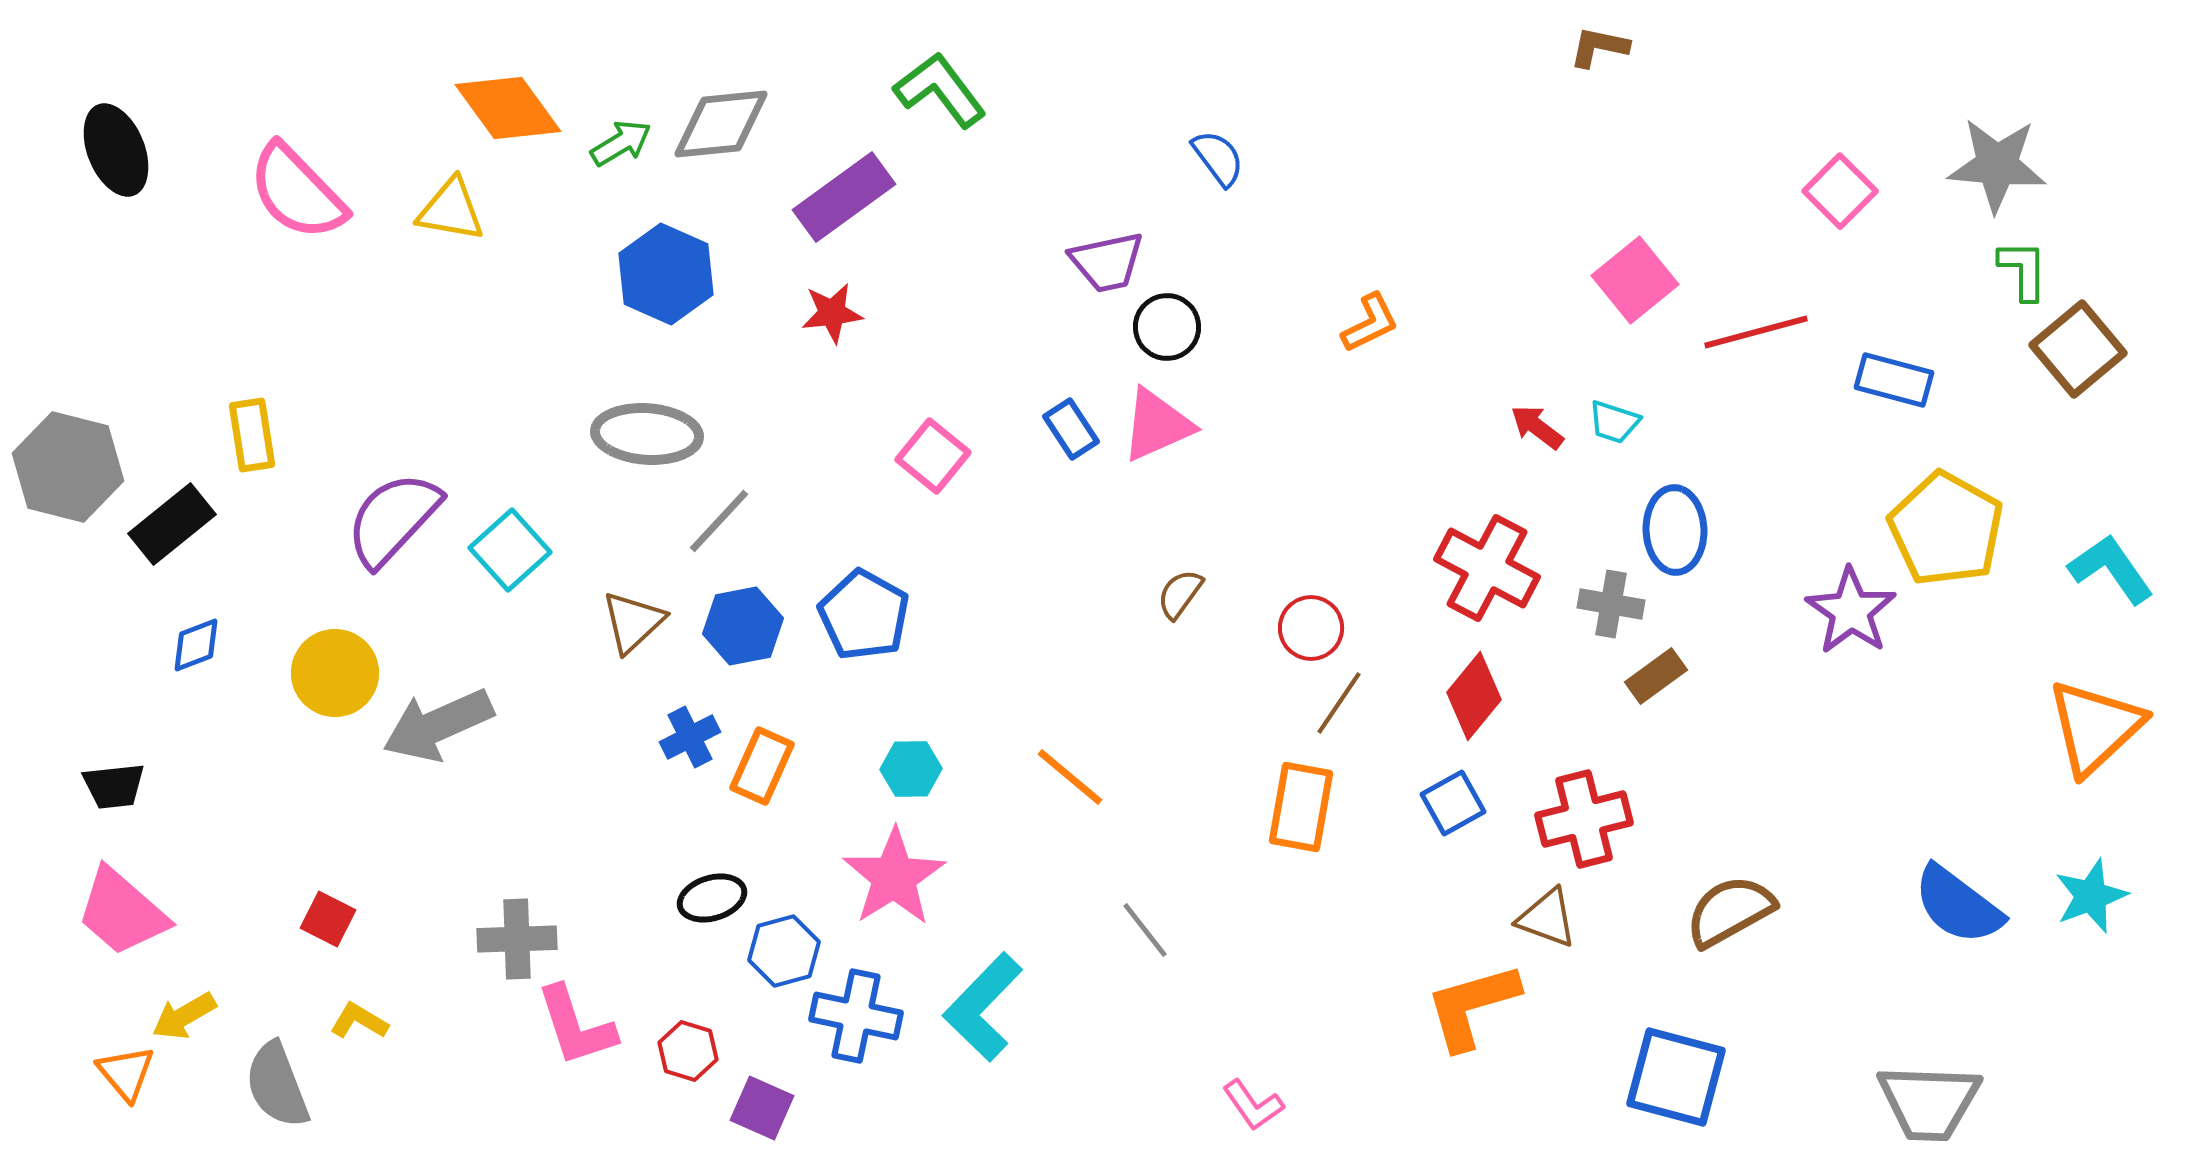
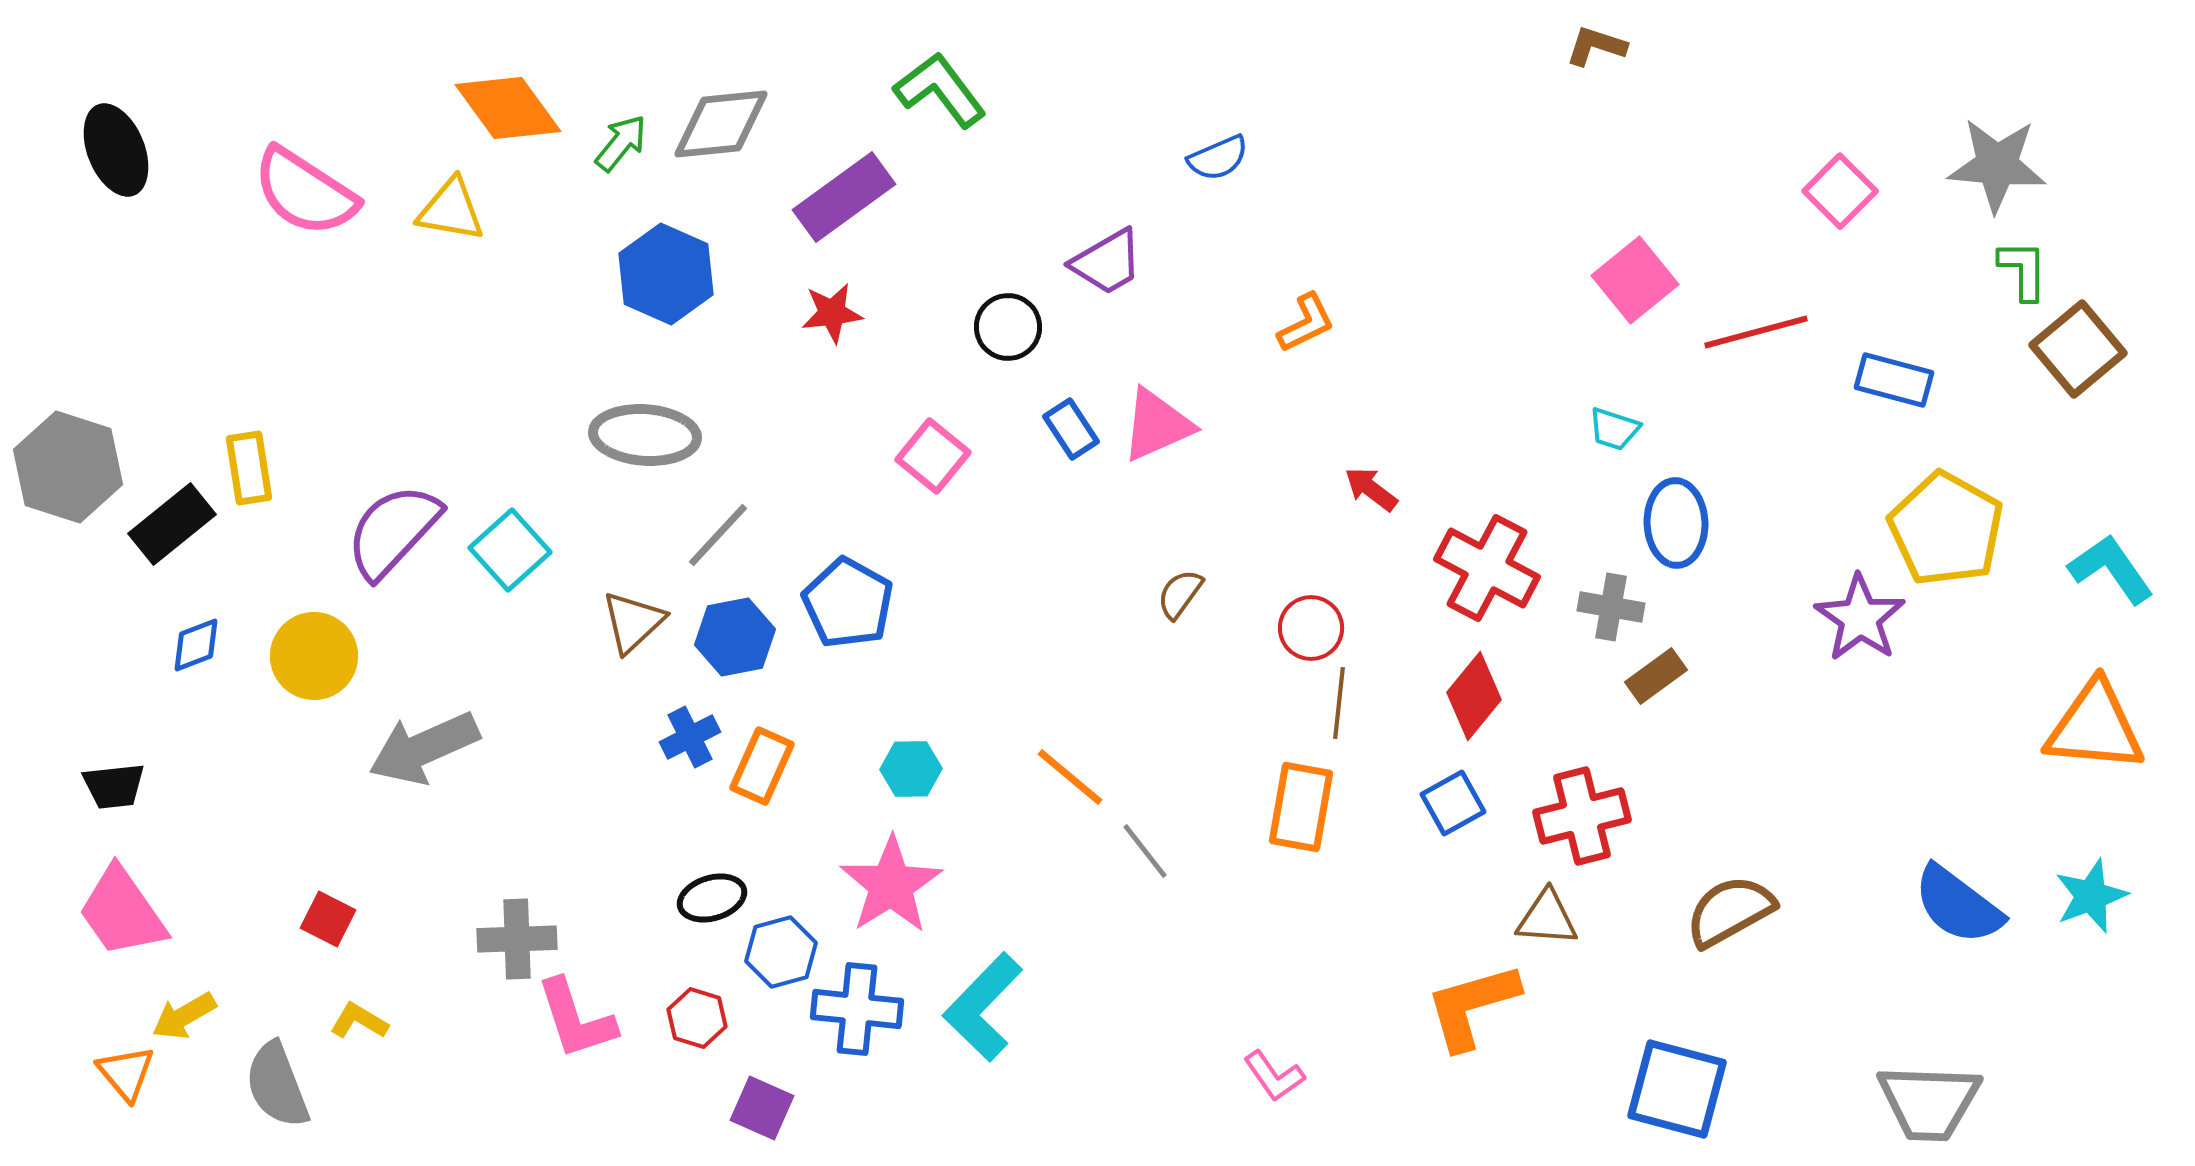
brown L-shape at (1599, 47): moved 3 px left, 1 px up; rotated 6 degrees clockwise
green arrow at (621, 143): rotated 20 degrees counterclockwise
blue semicircle at (1218, 158): rotated 104 degrees clockwise
pink semicircle at (297, 192): moved 8 px right; rotated 13 degrees counterclockwise
purple trapezoid at (1107, 262): rotated 18 degrees counterclockwise
orange L-shape at (1370, 323): moved 64 px left
black circle at (1167, 327): moved 159 px left
cyan trapezoid at (1614, 422): moved 7 px down
red arrow at (1537, 427): moved 166 px left, 62 px down
gray ellipse at (647, 434): moved 2 px left, 1 px down
yellow rectangle at (252, 435): moved 3 px left, 33 px down
gray hexagon at (68, 467): rotated 4 degrees clockwise
purple semicircle at (393, 519): moved 12 px down
gray line at (719, 521): moved 1 px left, 14 px down
blue ellipse at (1675, 530): moved 1 px right, 7 px up
gray cross at (1611, 604): moved 3 px down
purple star at (1851, 611): moved 9 px right, 7 px down
blue pentagon at (864, 615): moved 16 px left, 12 px up
blue hexagon at (743, 626): moved 8 px left, 11 px down
yellow circle at (335, 673): moved 21 px left, 17 px up
brown line at (1339, 703): rotated 28 degrees counterclockwise
gray arrow at (438, 725): moved 14 px left, 23 px down
orange triangle at (2095, 727): rotated 48 degrees clockwise
red cross at (1584, 819): moved 2 px left, 3 px up
pink star at (894, 877): moved 3 px left, 8 px down
pink trapezoid at (122, 912): rotated 14 degrees clockwise
brown triangle at (1547, 918): rotated 16 degrees counterclockwise
gray line at (1145, 930): moved 79 px up
blue hexagon at (784, 951): moved 3 px left, 1 px down
blue cross at (856, 1016): moved 1 px right, 7 px up; rotated 6 degrees counterclockwise
pink L-shape at (576, 1026): moved 7 px up
red hexagon at (688, 1051): moved 9 px right, 33 px up
blue square at (1676, 1077): moved 1 px right, 12 px down
pink L-shape at (1253, 1105): moved 21 px right, 29 px up
